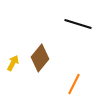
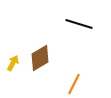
black line: moved 1 px right
brown diamond: rotated 20 degrees clockwise
